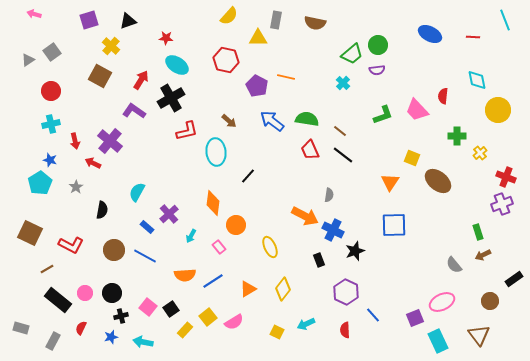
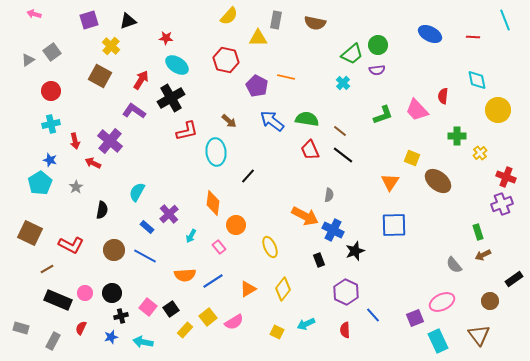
black rectangle at (58, 300): rotated 16 degrees counterclockwise
